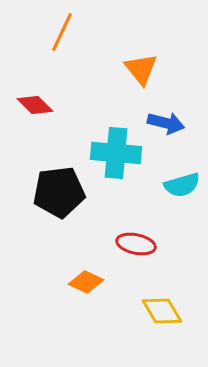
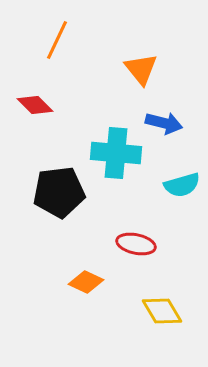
orange line: moved 5 px left, 8 px down
blue arrow: moved 2 px left
